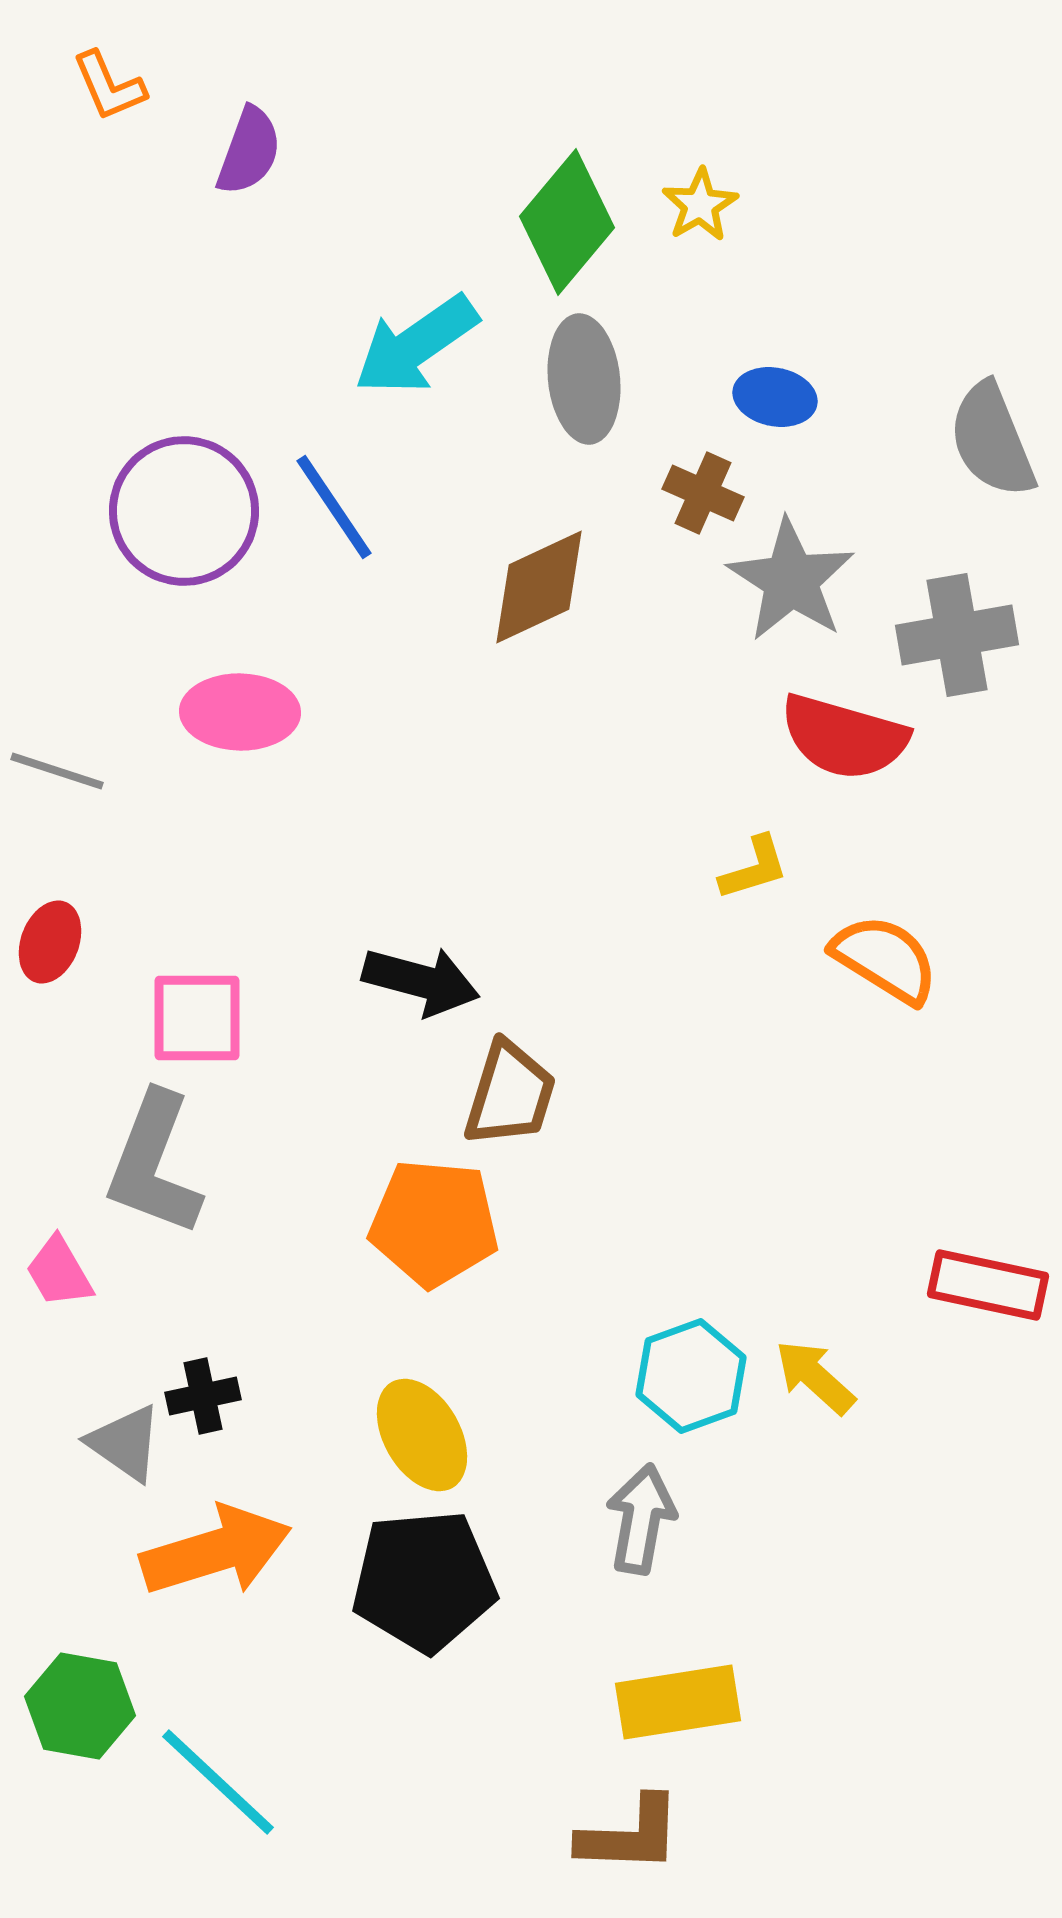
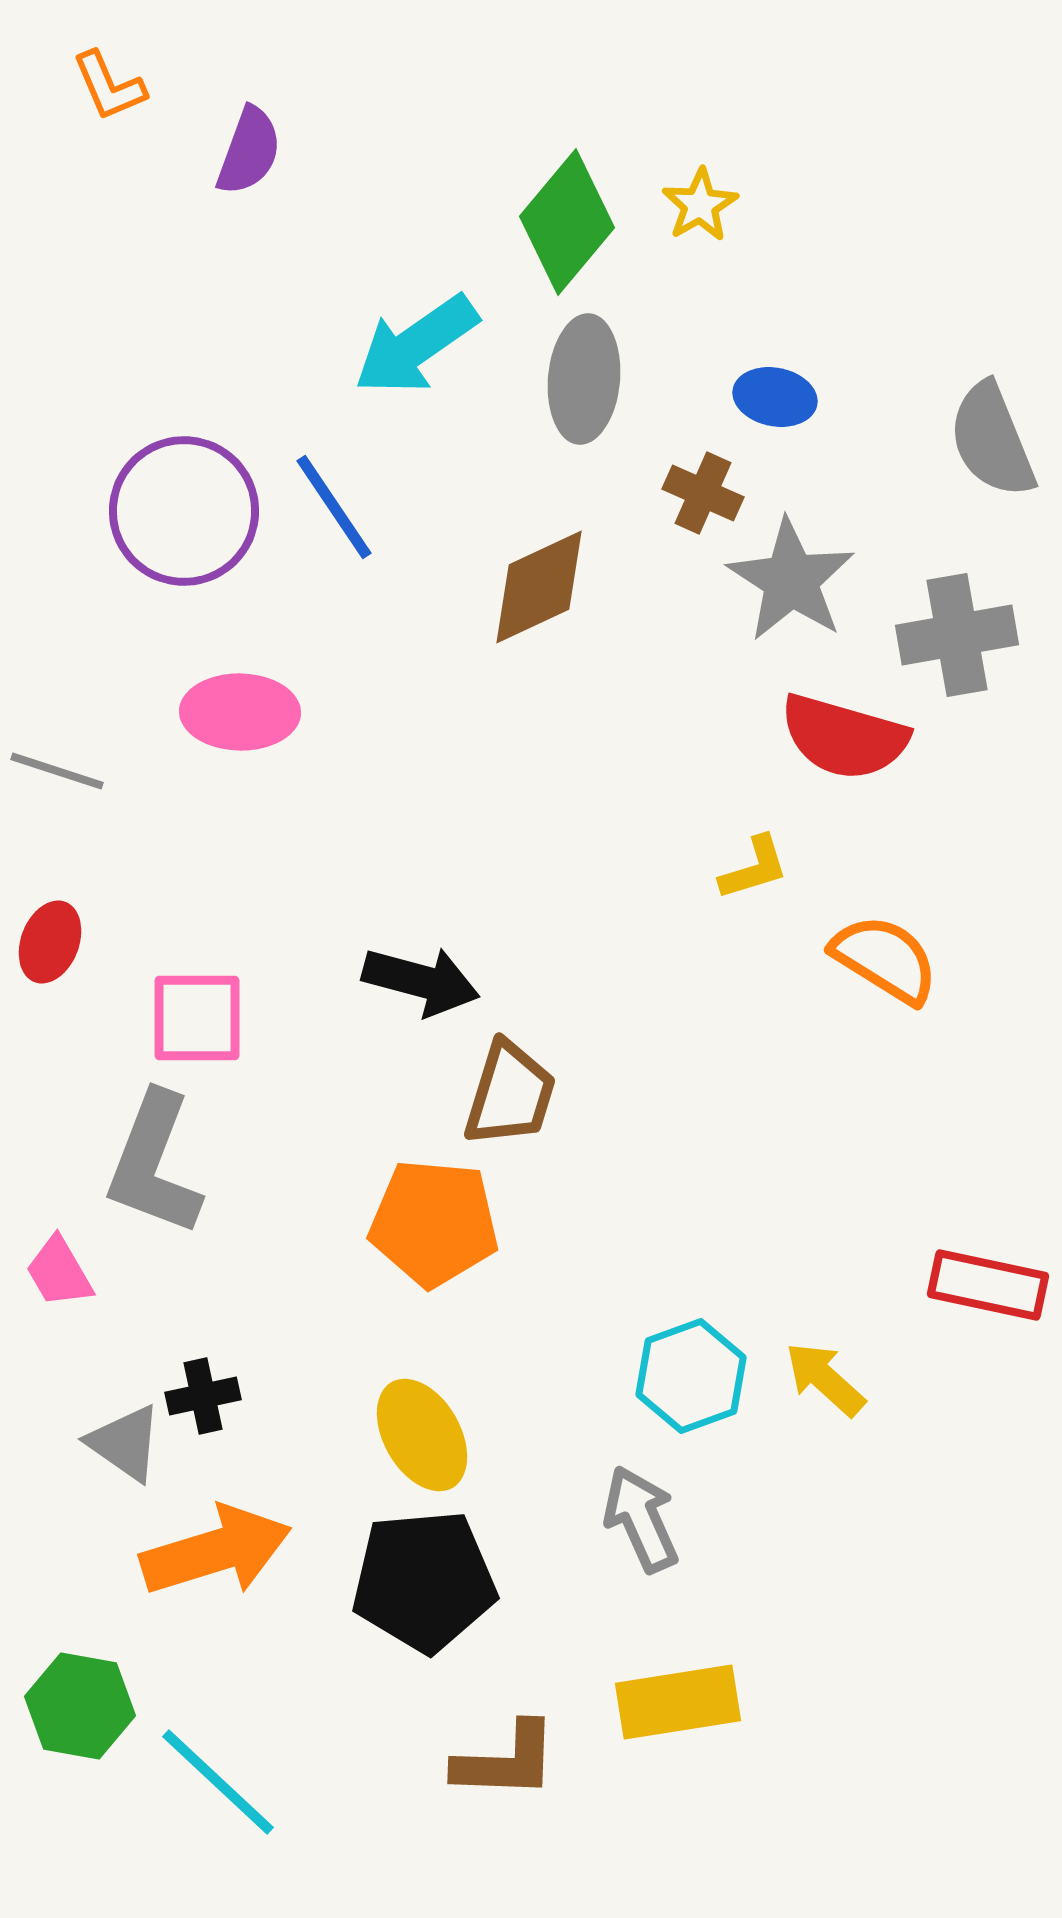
gray ellipse: rotated 11 degrees clockwise
yellow arrow: moved 10 px right, 2 px down
gray arrow: rotated 34 degrees counterclockwise
brown L-shape: moved 124 px left, 74 px up
